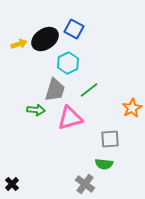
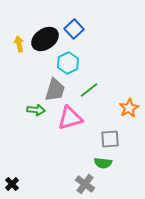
blue square: rotated 18 degrees clockwise
yellow arrow: rotated 84 degrees counterclockwise
orange star: moved 3 px left
green semicircle: moved 1 px left, 1 px up
